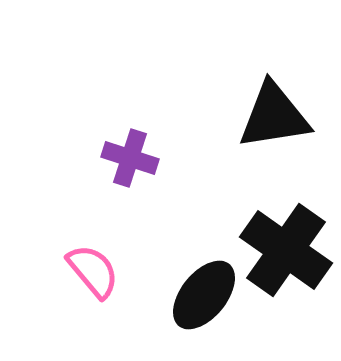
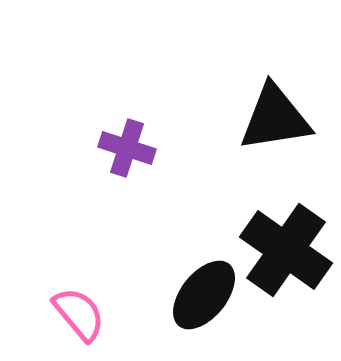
black triangle: moved 1 px right, 2 px down
purple cross: moved 3 px left, 10 px up
pink semicircle: moved 14 px left, 43 px down
